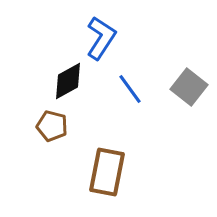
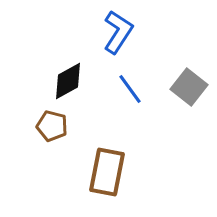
blue L-shape: moved 17 px right, 6 px up
